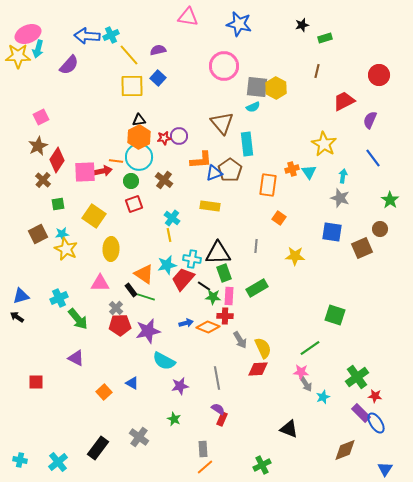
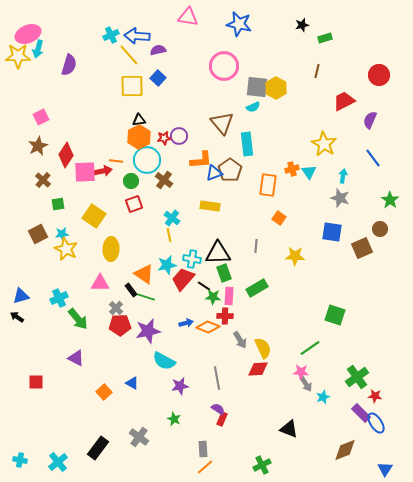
blue arrow at (87, 36): moved 50 px right
purple semicircle at (69, 65): rotated 25 degrees counterclockwise
cyan circle at (139, 157): moved 8 px right, 3 px down
red diamond at (57, 160): moved 9 px right, 5 px up
